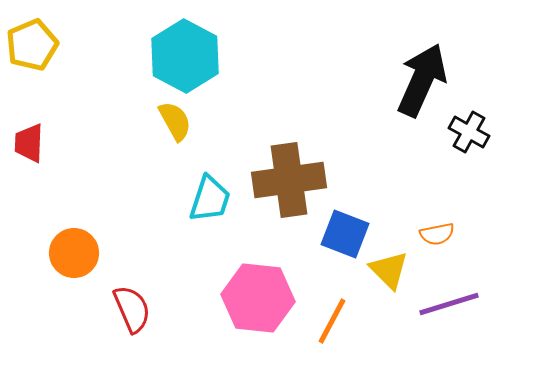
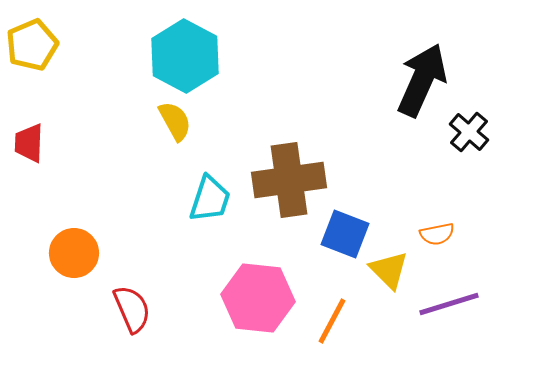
black cross: rotated 12 degrees clockwise
